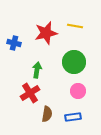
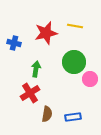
green arrow: moved 1 px left, 1 px up
pink circle: moved 12 px right, 12 px up
